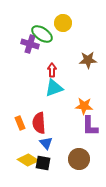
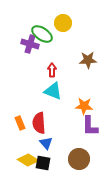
cyan triangle: moved 1 px left, 3 px down; rotated 42 degrees clockwise
